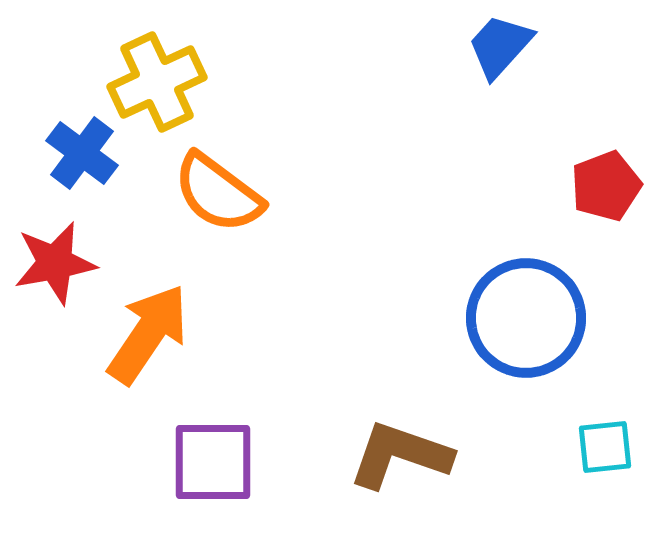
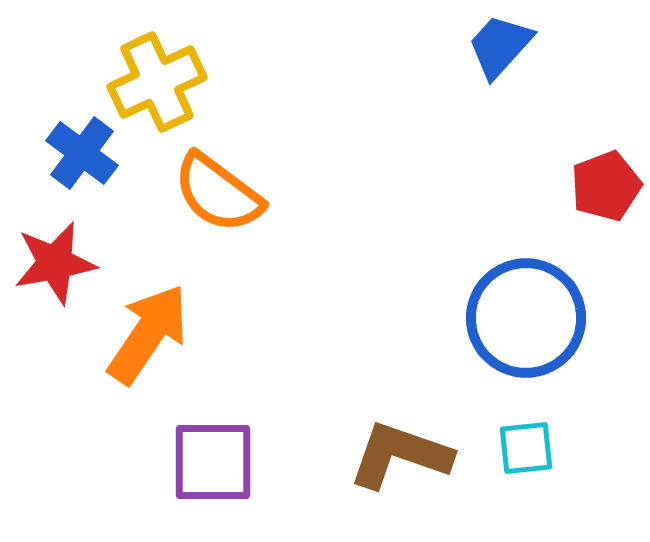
cyan square: moved 79 px left, 1 px down
